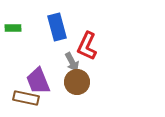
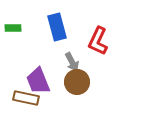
red L-shape: moved 11 px right, 5 px up
